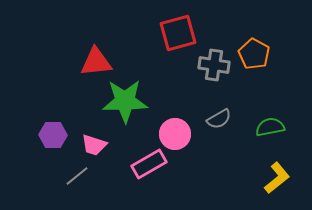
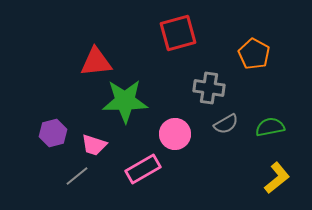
gray cross: moved 5 px left, 23 px down
gray semicircle: moved 7 px right, 5 px down
purple hexagon: moved 2 px up; rotated 16 degrees counterclockwise
pink rectangle: moved 6 px left, 5 px down
